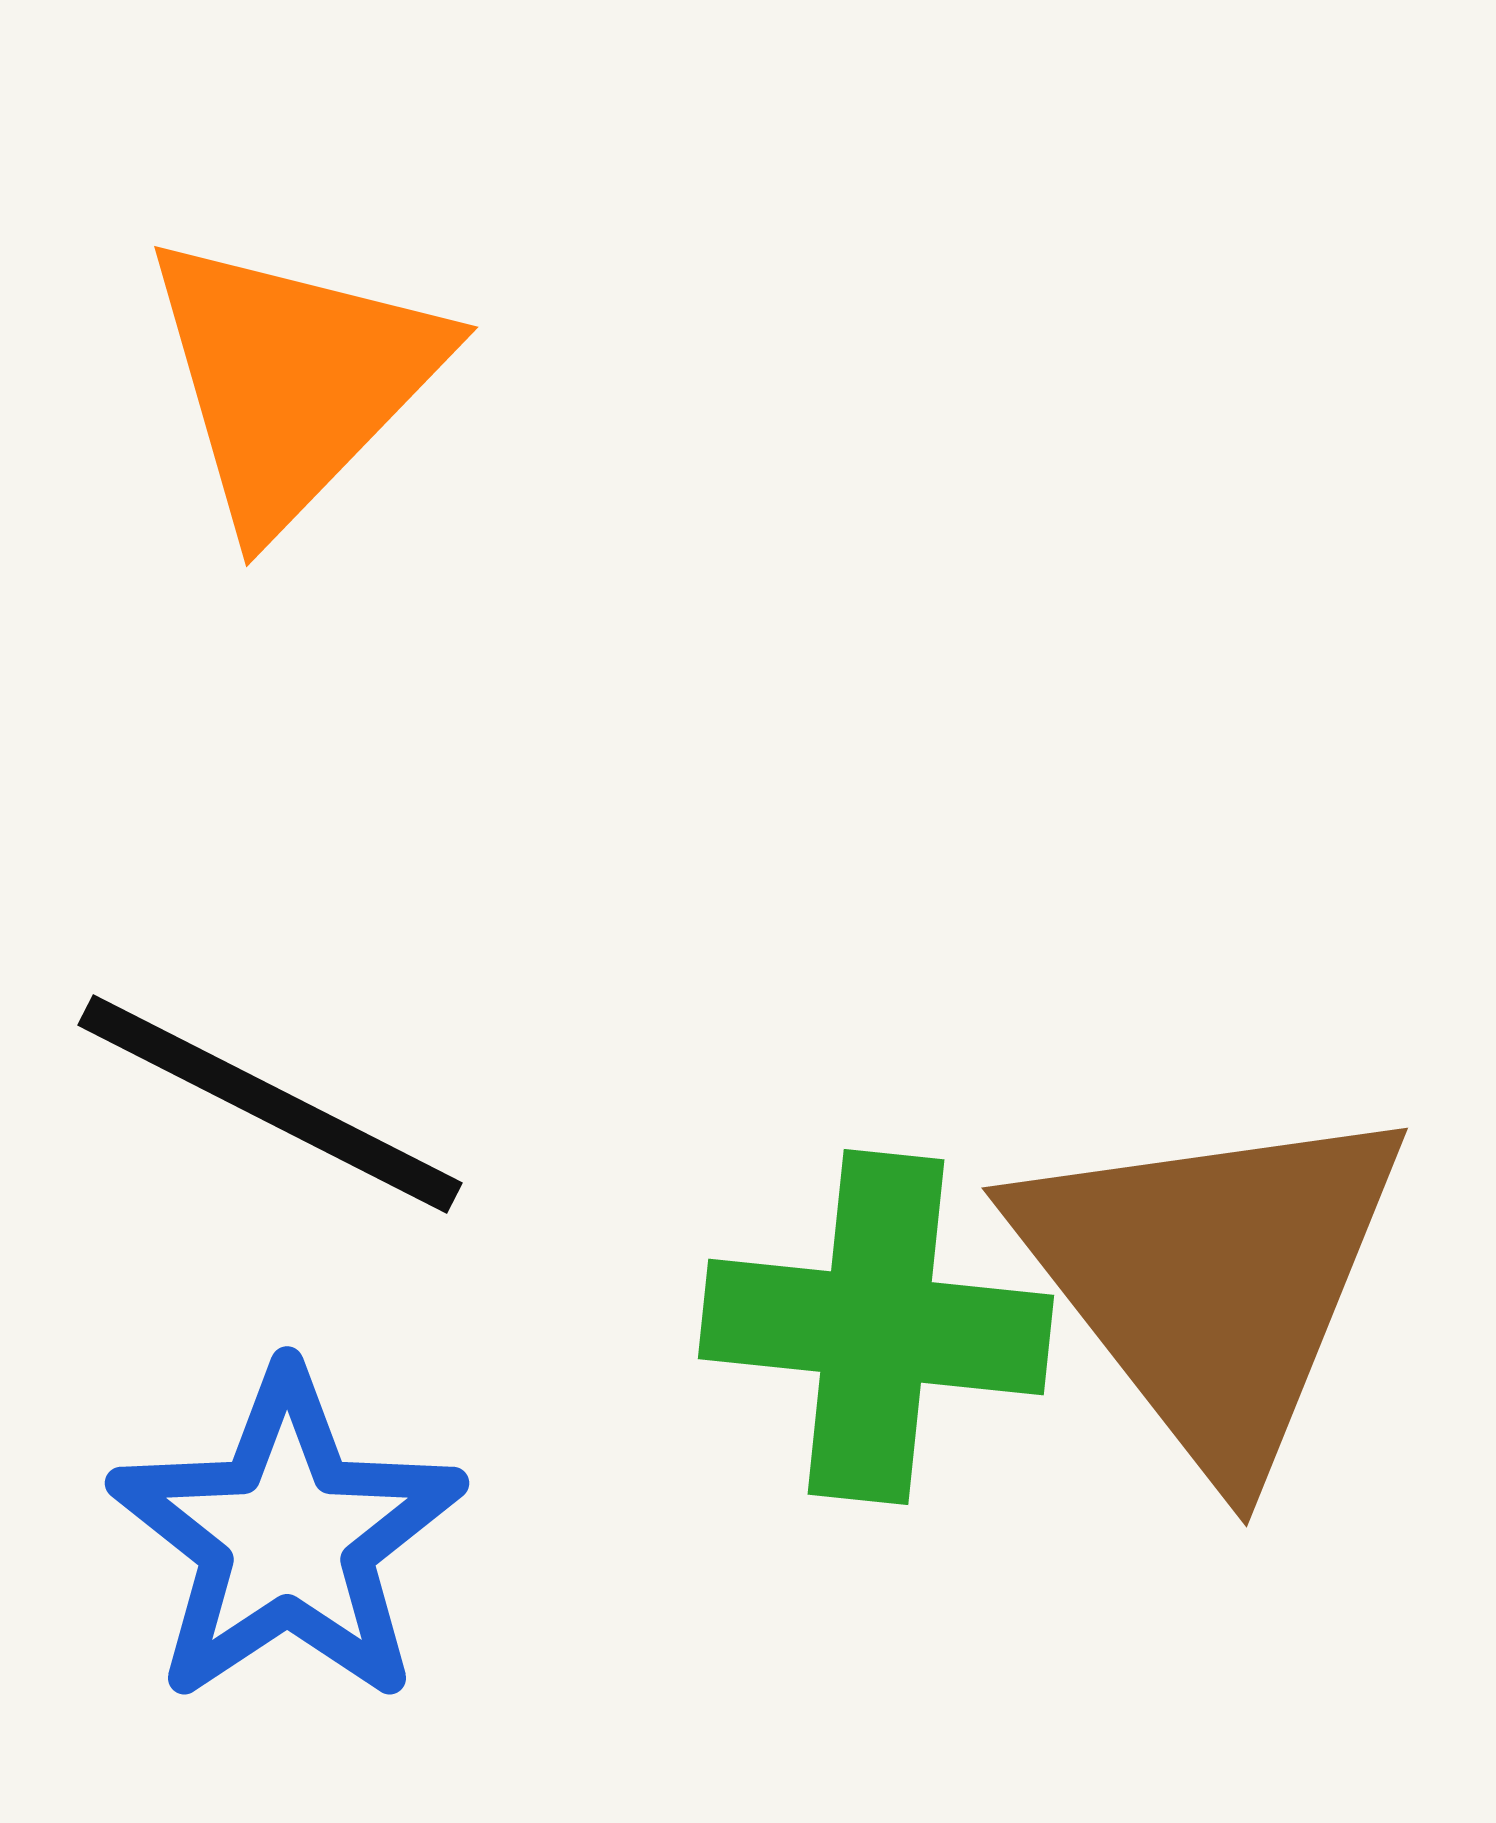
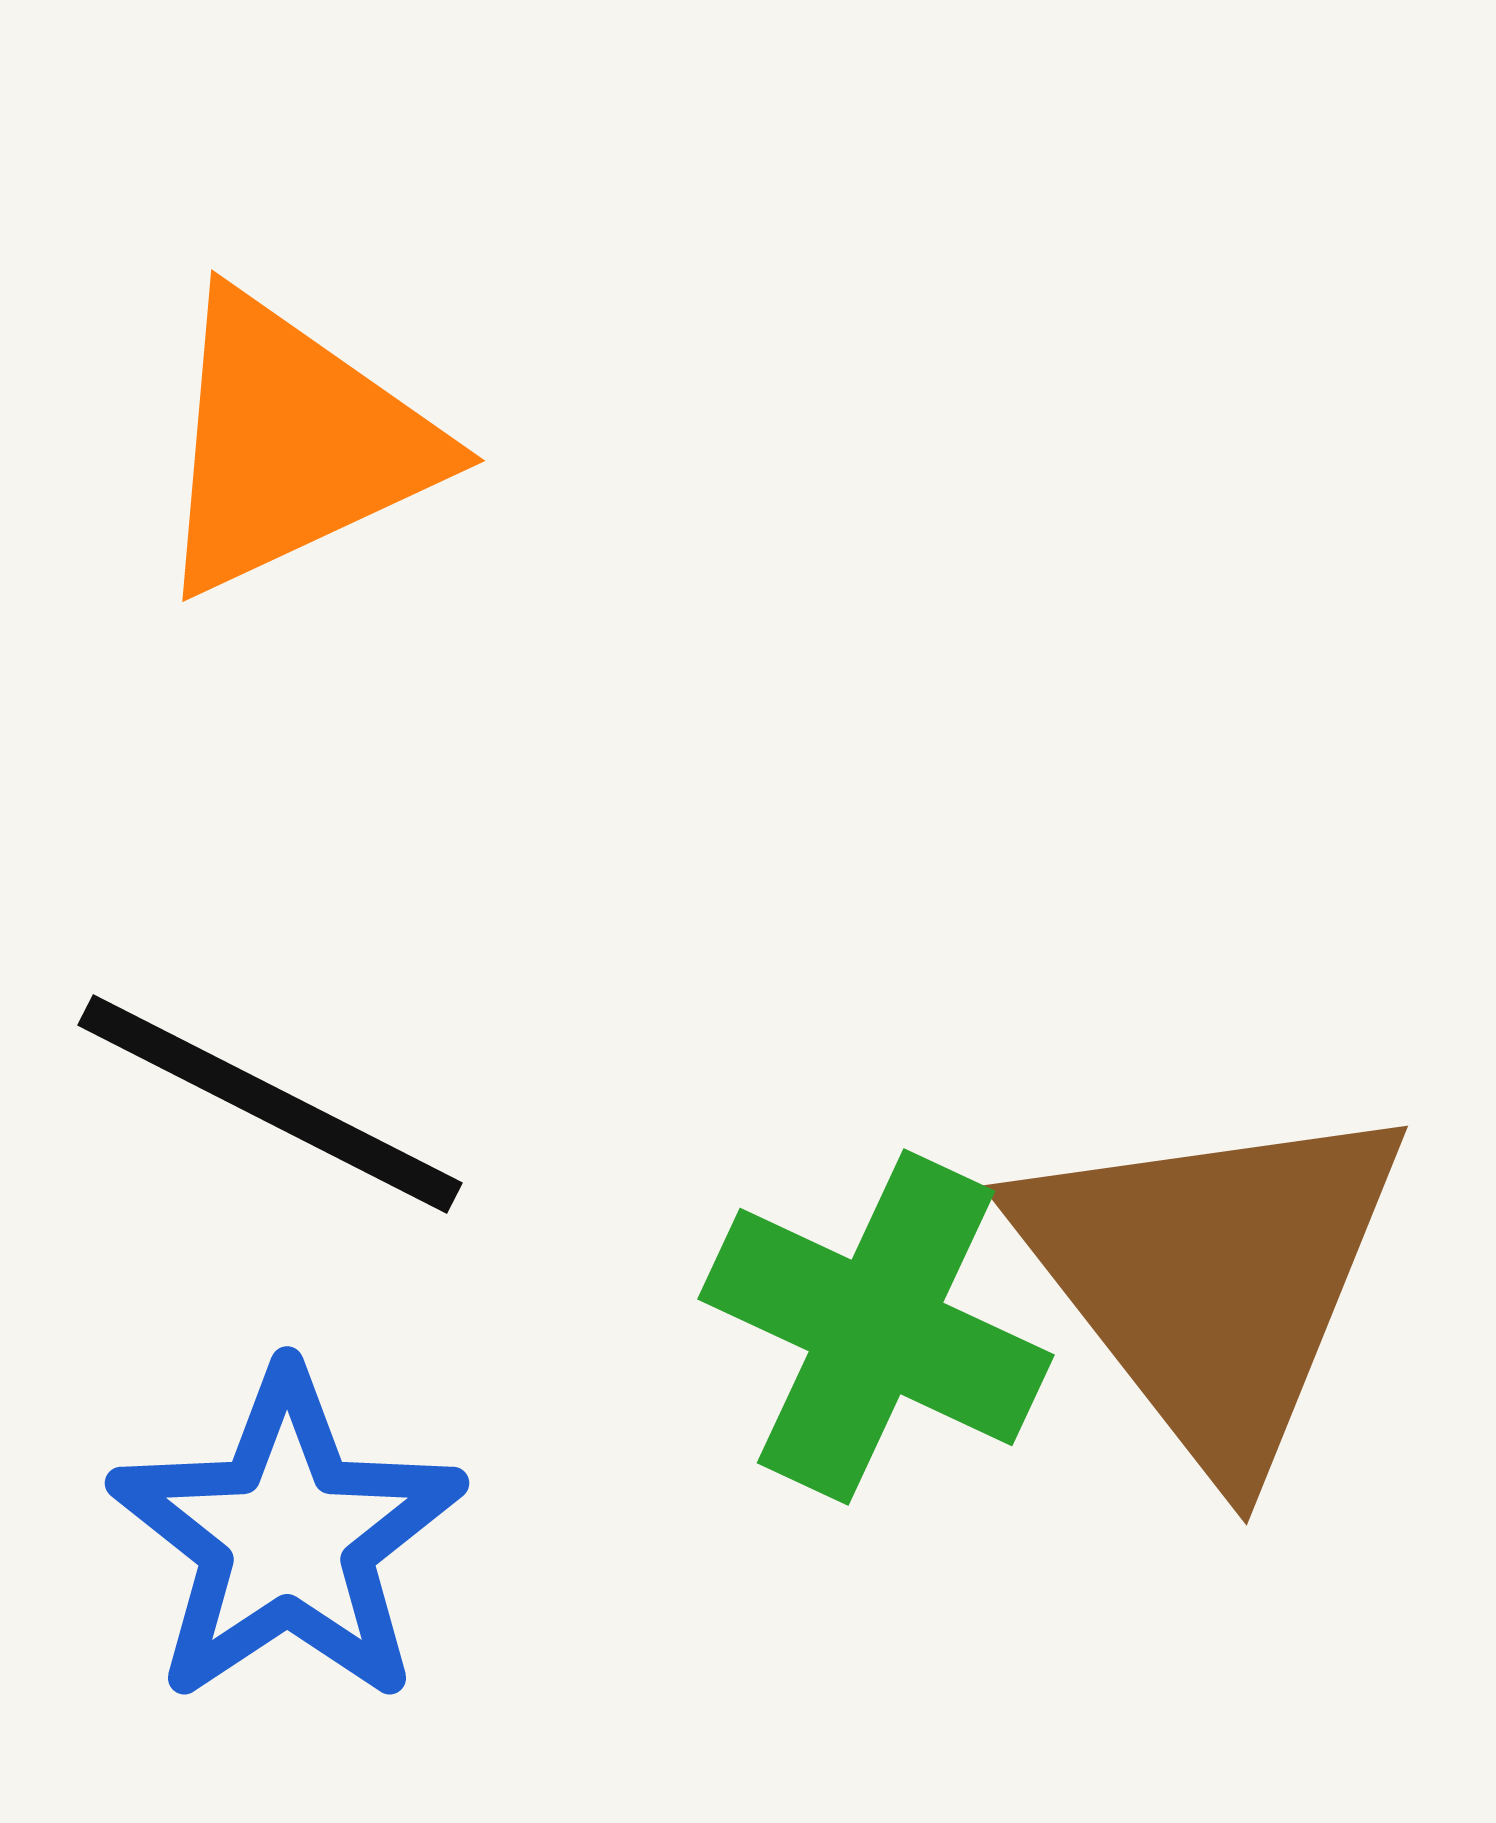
orange triangle: moved 64 px down; rotated 21 degrees clockwise
brown triangle: moved 2 px up
green cross: rotated 19 degrees clockwise
